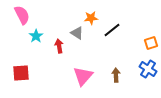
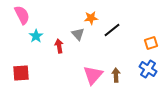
gray triangle: moved 1 px right, 1 px down; rotated 16 degrees clockwise
pink triangle: moved 10 px right, 1 px up
